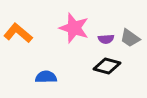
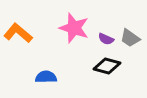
purple semicircle: rotated 28 degrees clockwise
